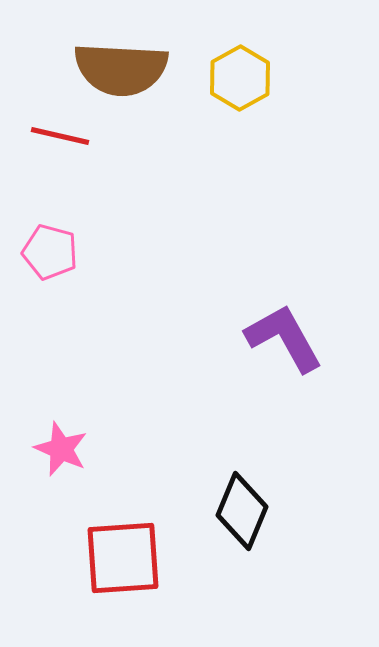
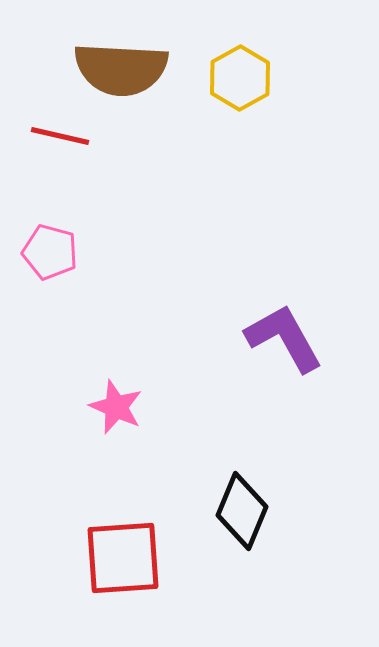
pink star: moved 55 px right, 42 px up
